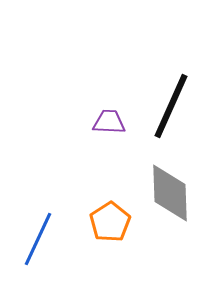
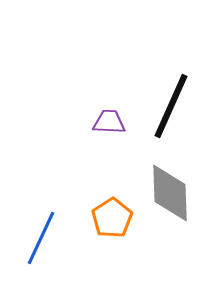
orange pentagon: moved 2 px right, 4 px up
blue line: moved 3 px right, 1 px up
